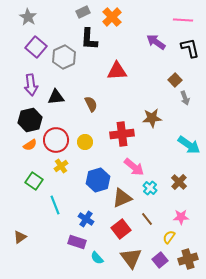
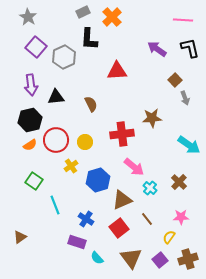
purple arrow at (156, 42): moved 1 px right, 7 px down
yellow cross at (61, 166): moved 10 px right
brown triangle at (122, 198): moved 2 px down
red square at (121, 229): moved 2 px left, 1 px up
